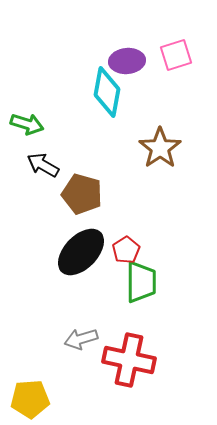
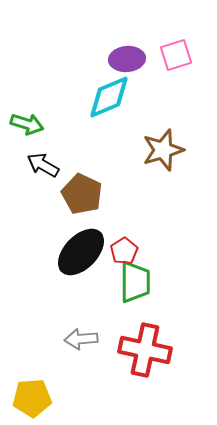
purple ellipse: moved 2 px up
cyan diamond: moved 2 px right, 5 px down; rotated 57 degrees clockwise
brown star: moved 3 px right, 2 px down; rotated 18 degrees clockwise
brown pentagon: rotated 9 degrees clockwise
red pentagon: moved 2 px left, 1 px down
green trapezoid: moved 6 px left
gray arrow: rotated 12 degrees clockwise
red cross: moved 16 px right, 10 px up
yellow pentagon: moved 2 px right, 1 px up
